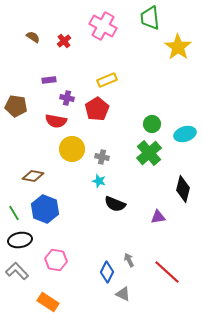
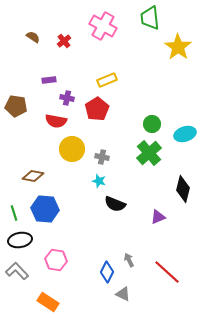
blue hexagon: rotated 16 degrees counterclockwise
green line: rotated 14 degrees clockwise
purple triangle: rotated 14 degrees counterclockwise
